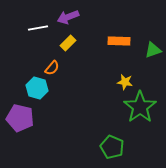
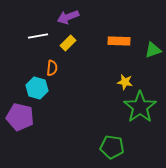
white line: moved 8 px down
orange semicircle: rotated 35 degrees counterclockwise
purple pentagon: moved 1 px up
green pentagon: rotated 15 degrees counterclockwise
